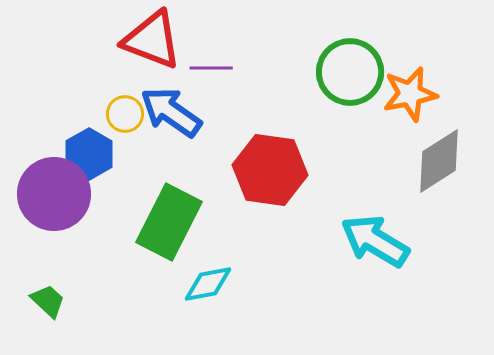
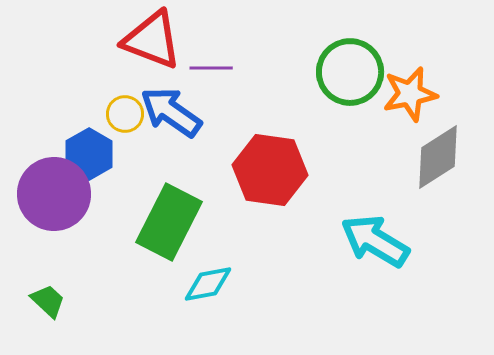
gray diamond: moved 1 px left, 4 px up
